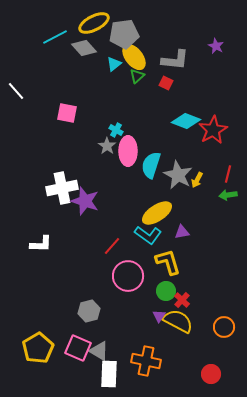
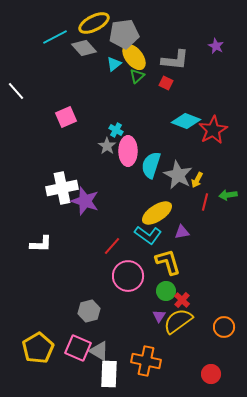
pink square at (67, 113): moved 1 px left, 4 px down; rotated 35 degrees counterclockwise
red line at (228, 174): moved 23 px left, 28 px down
yellow semicircle at (178, 321): rotated 64 degrees counterclockwise
